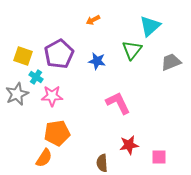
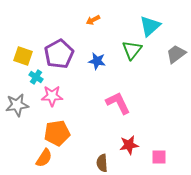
gray trapezoid: moved 5 px right, 8 px up; rotated 15 degrees counterclockwise
gray star: moved 11 px down; rotated 15 degrees clockwise
